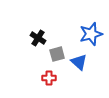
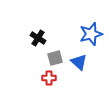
gray square: moved 2 px left, 4 px down
